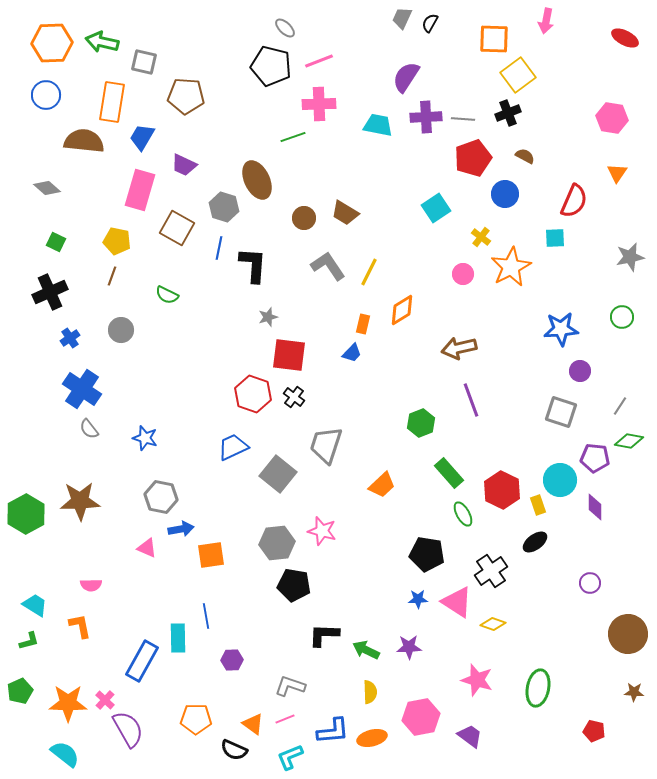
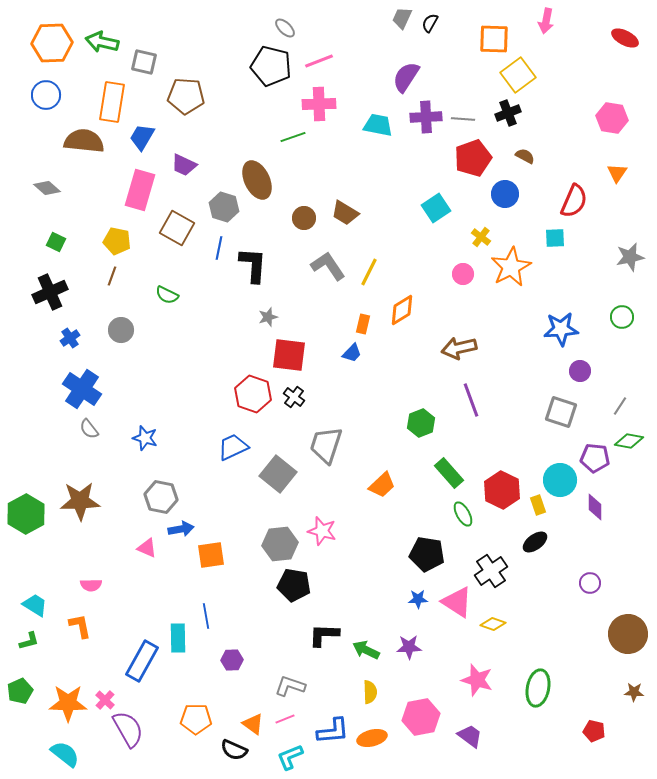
gray hexagon at (277, 543): moved 3 px right, 1 px down
